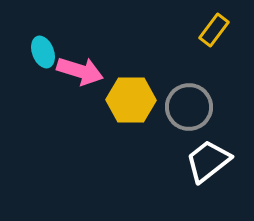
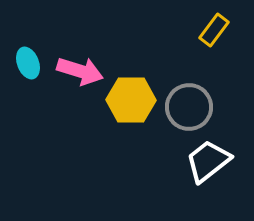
cyan ellipse: moved 15 px left, 11 px down
